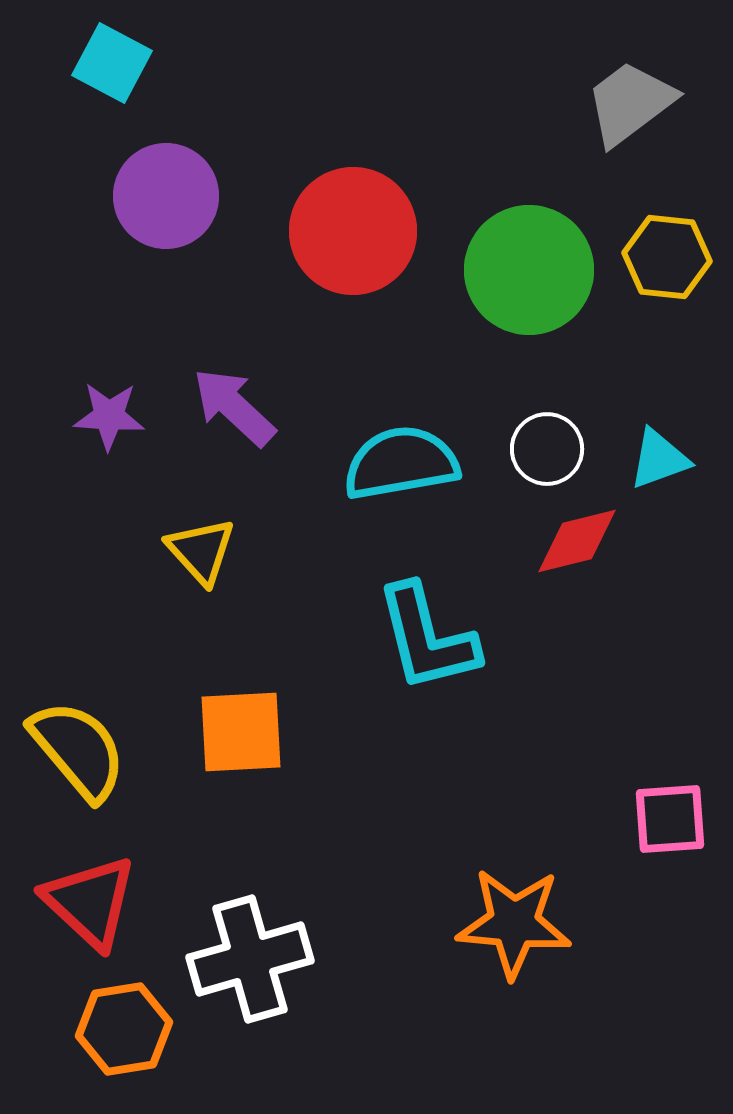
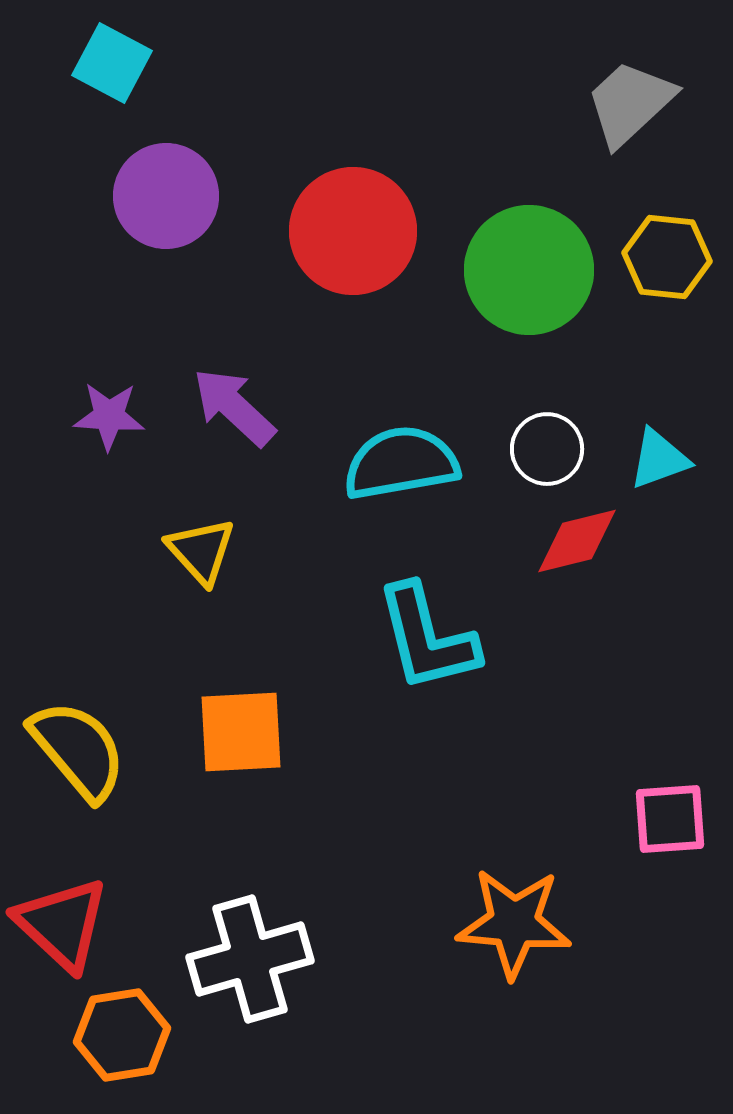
gray trapezoid: rotated 6 degrees counterclockwise
red triangle: moved 28 px left, 22 px down
orange hexagon: moved 2 px left, 6 px down
